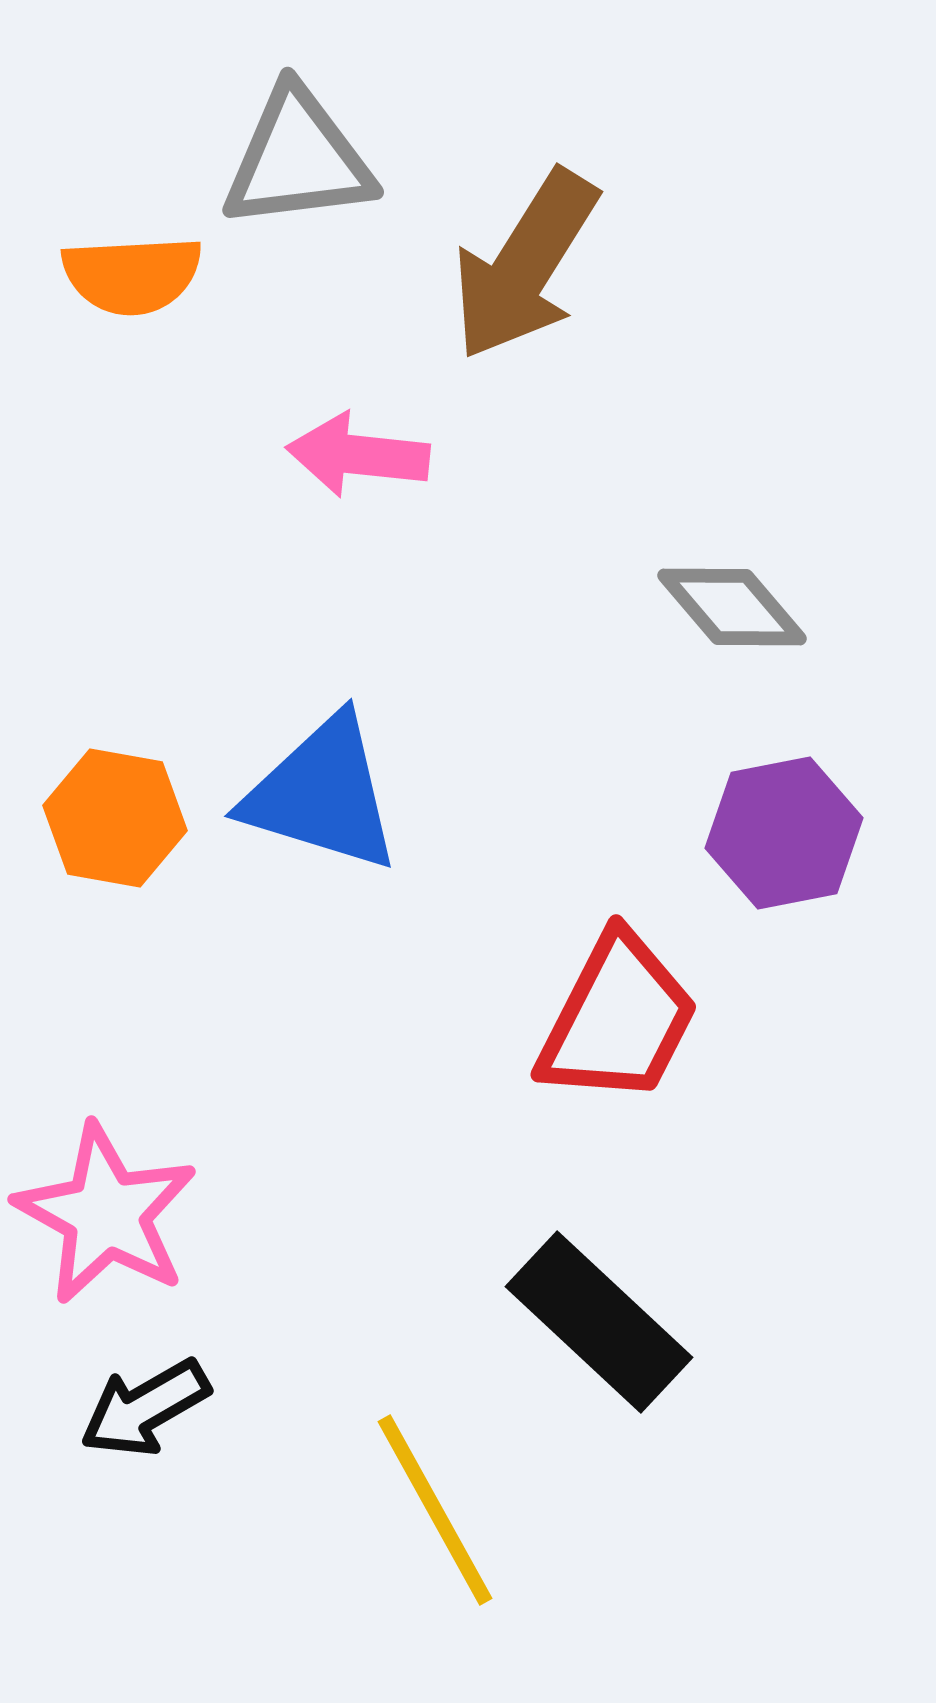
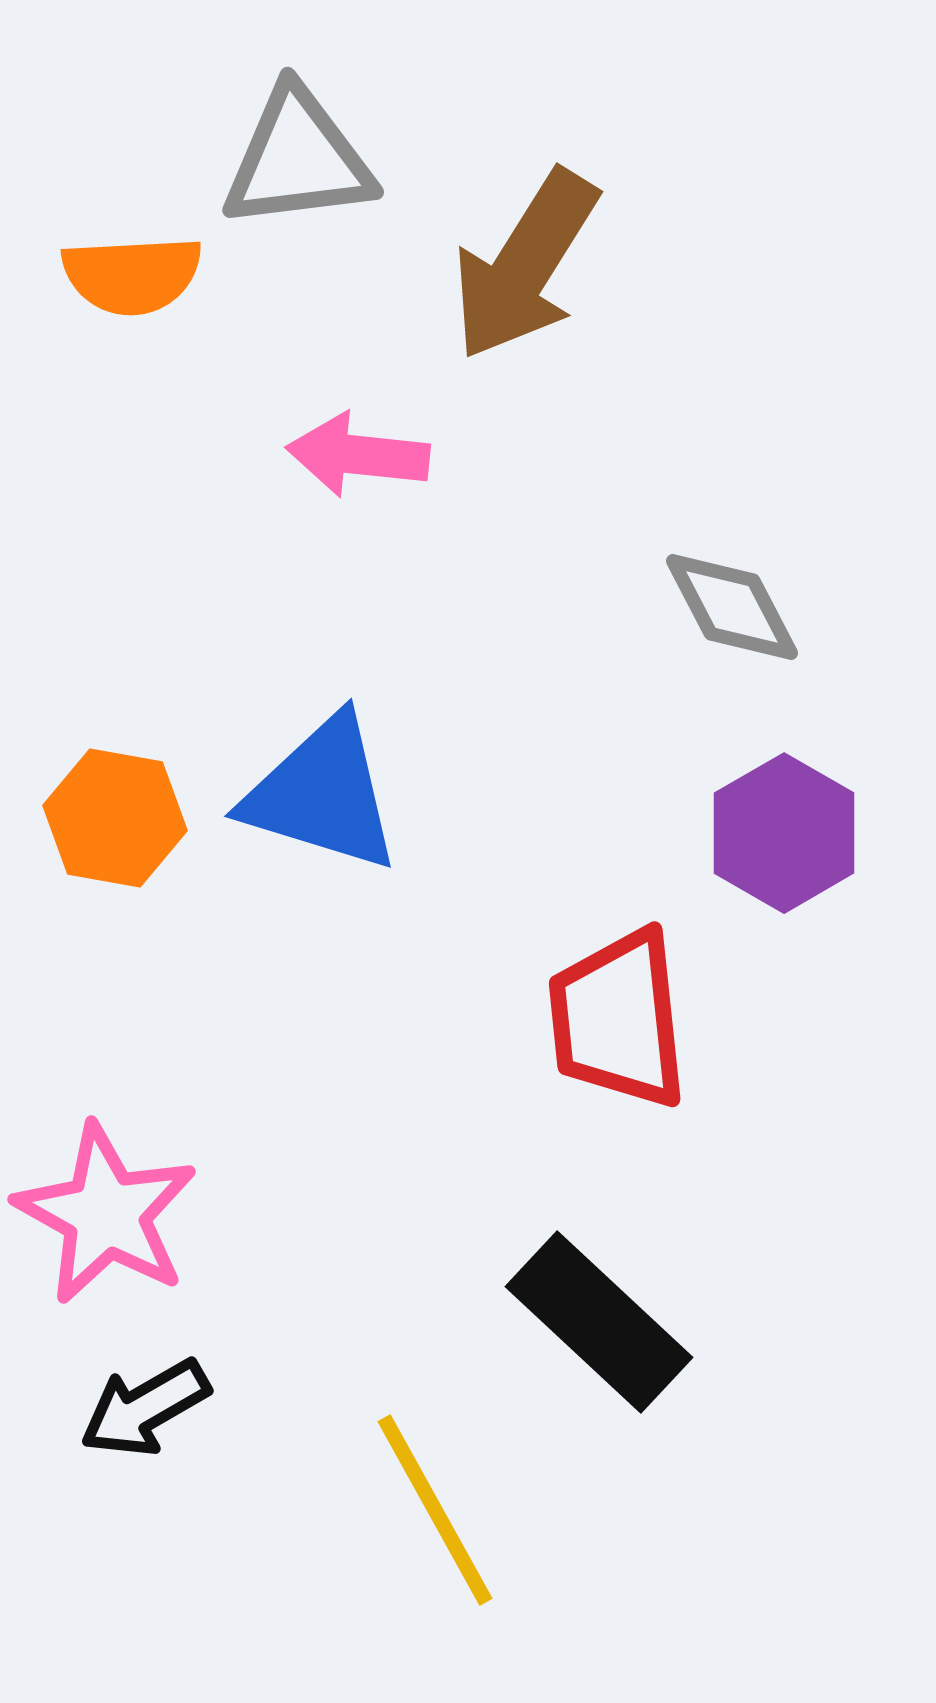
gray diamond: rotated 13 degrees clockwise
purple hexagon: rotated 19 degrees counterclockwise
red trapezoid: rotated 147 degrees clockwise
